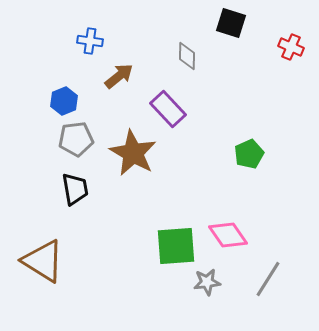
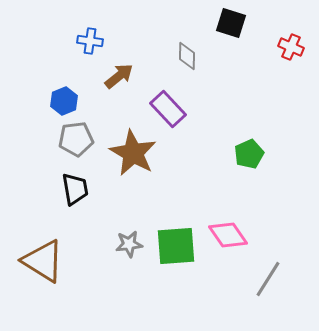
gray star: moved 78 px left, 38 px up
